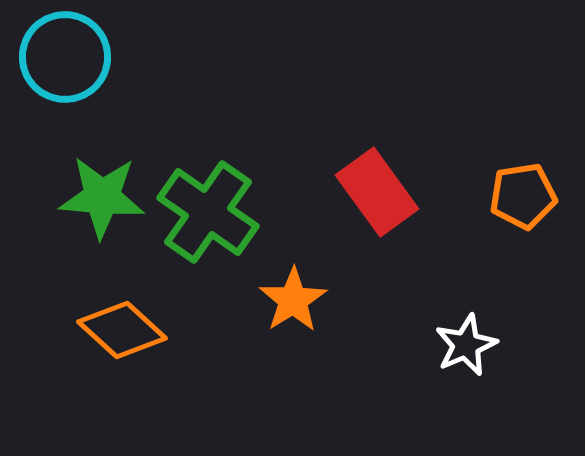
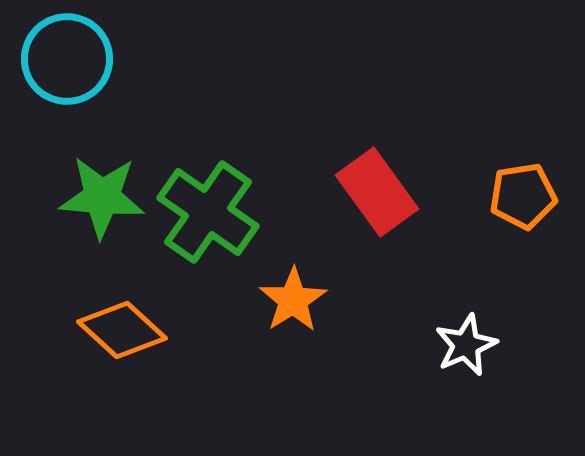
cyan circle: moved 2 px right, 2 px down
